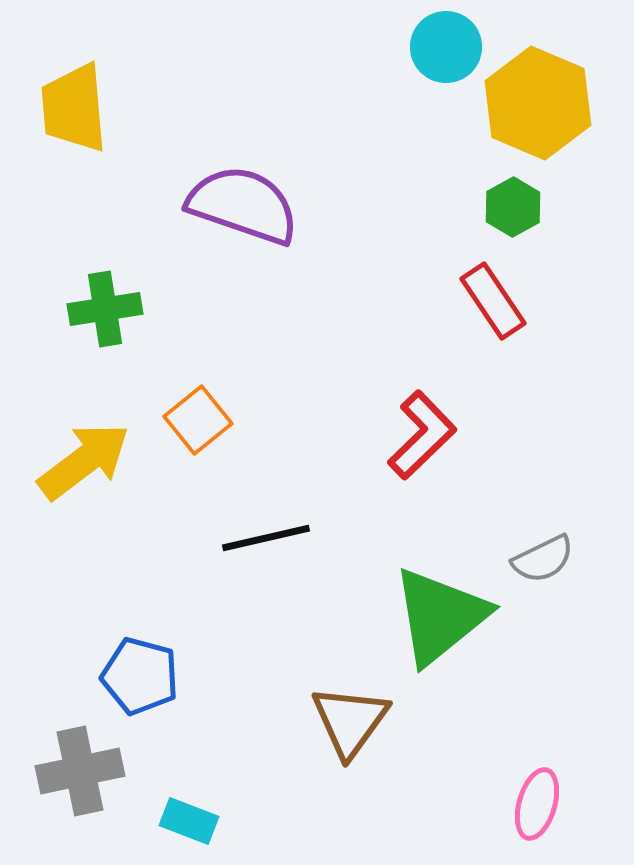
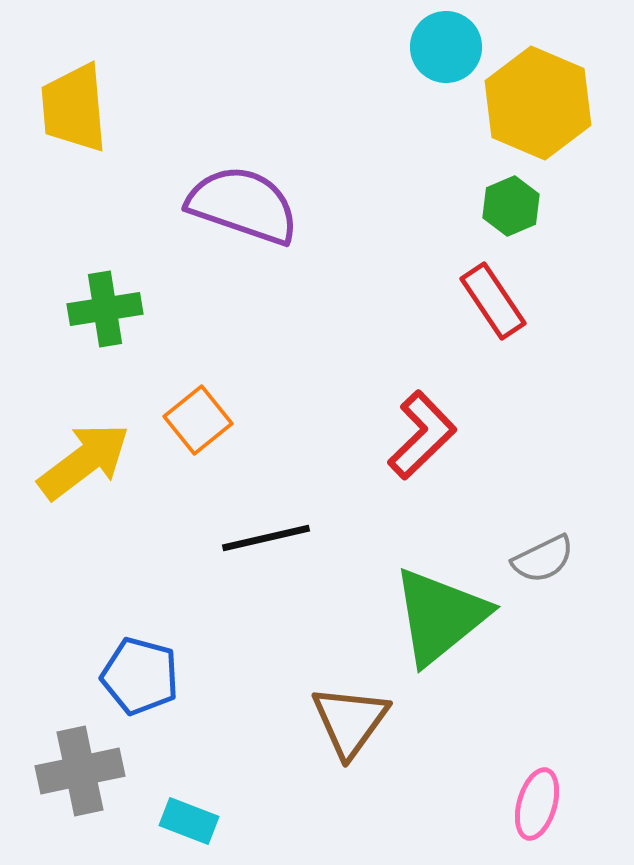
green hexagon: moved 2 px left, 1 px up; rotated 6 degrees clockwise
